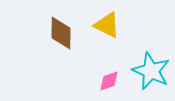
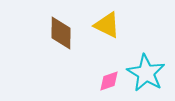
cyan star: moved 5 px left, 2 px down; rotated 6 degrees clockwise
